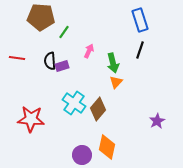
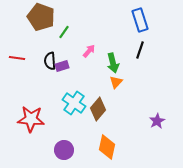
brown pentagon: rotated 16 degrees clockwise
pink arrow: rotated 16 degrees clockwise
purple circle: moved 18 px left, 5 px up
